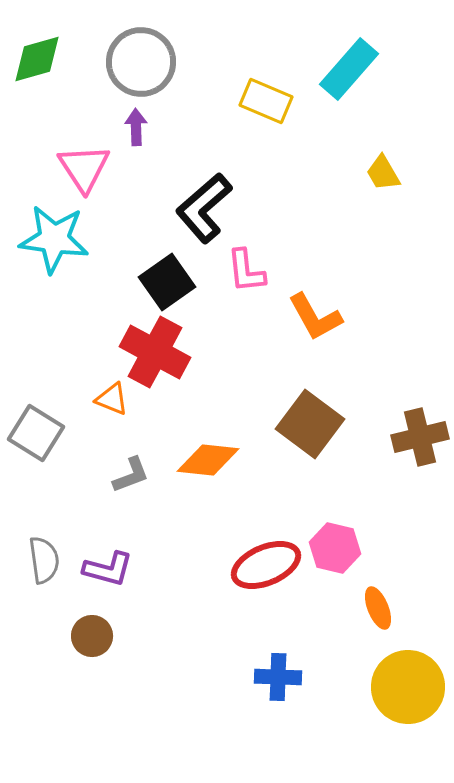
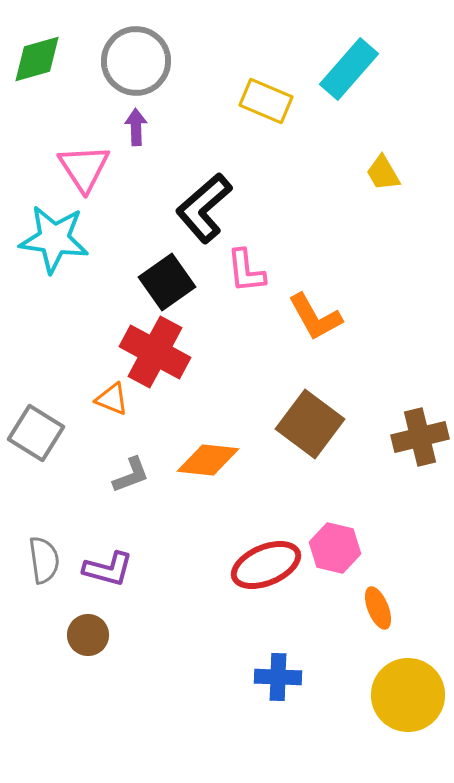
gray circle: moved 5 px left, 1 px up
brown circle: moved 4 px left, 1 px up
yellow circle: moved 8 px down
